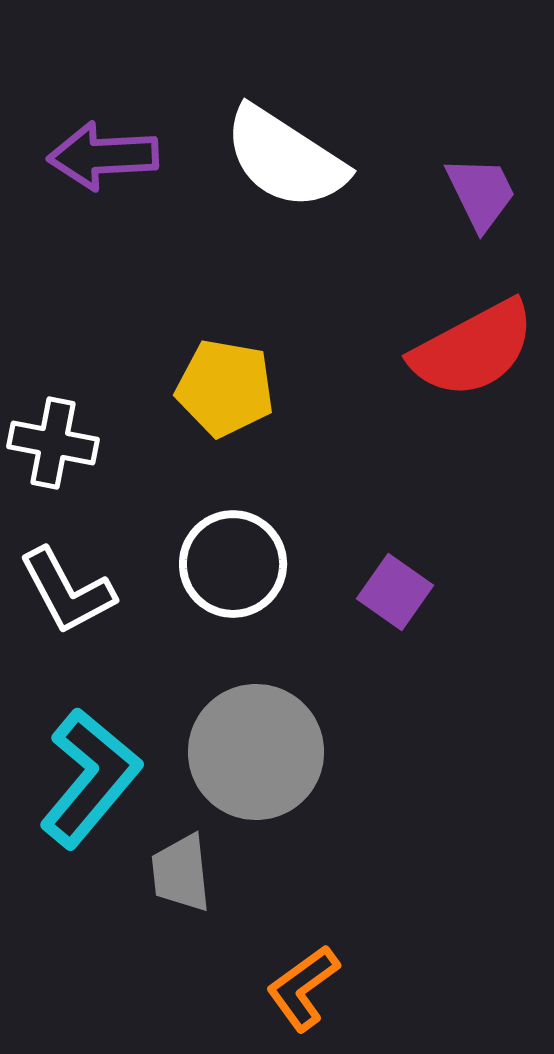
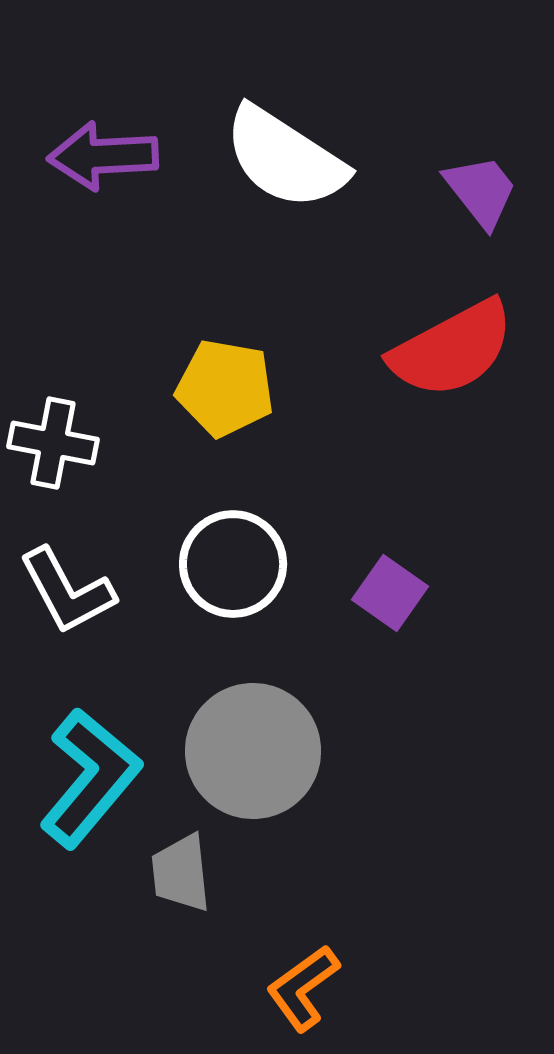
purple trapezoid: moved 2 px up; rotated 12 degrees counterclockwise
red semicircle: moved 21 px left
purple square: moved 5 px left, 1 px down
gray circle: moved 3 px left, 1 px up
